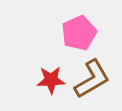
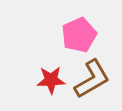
pink pentagon: moved 2 px down
